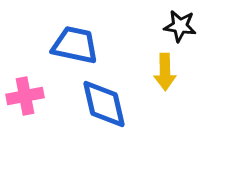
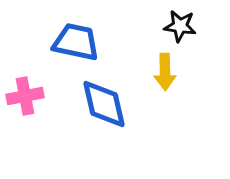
blue trapezoid: moved 1 px right, 3 px up
